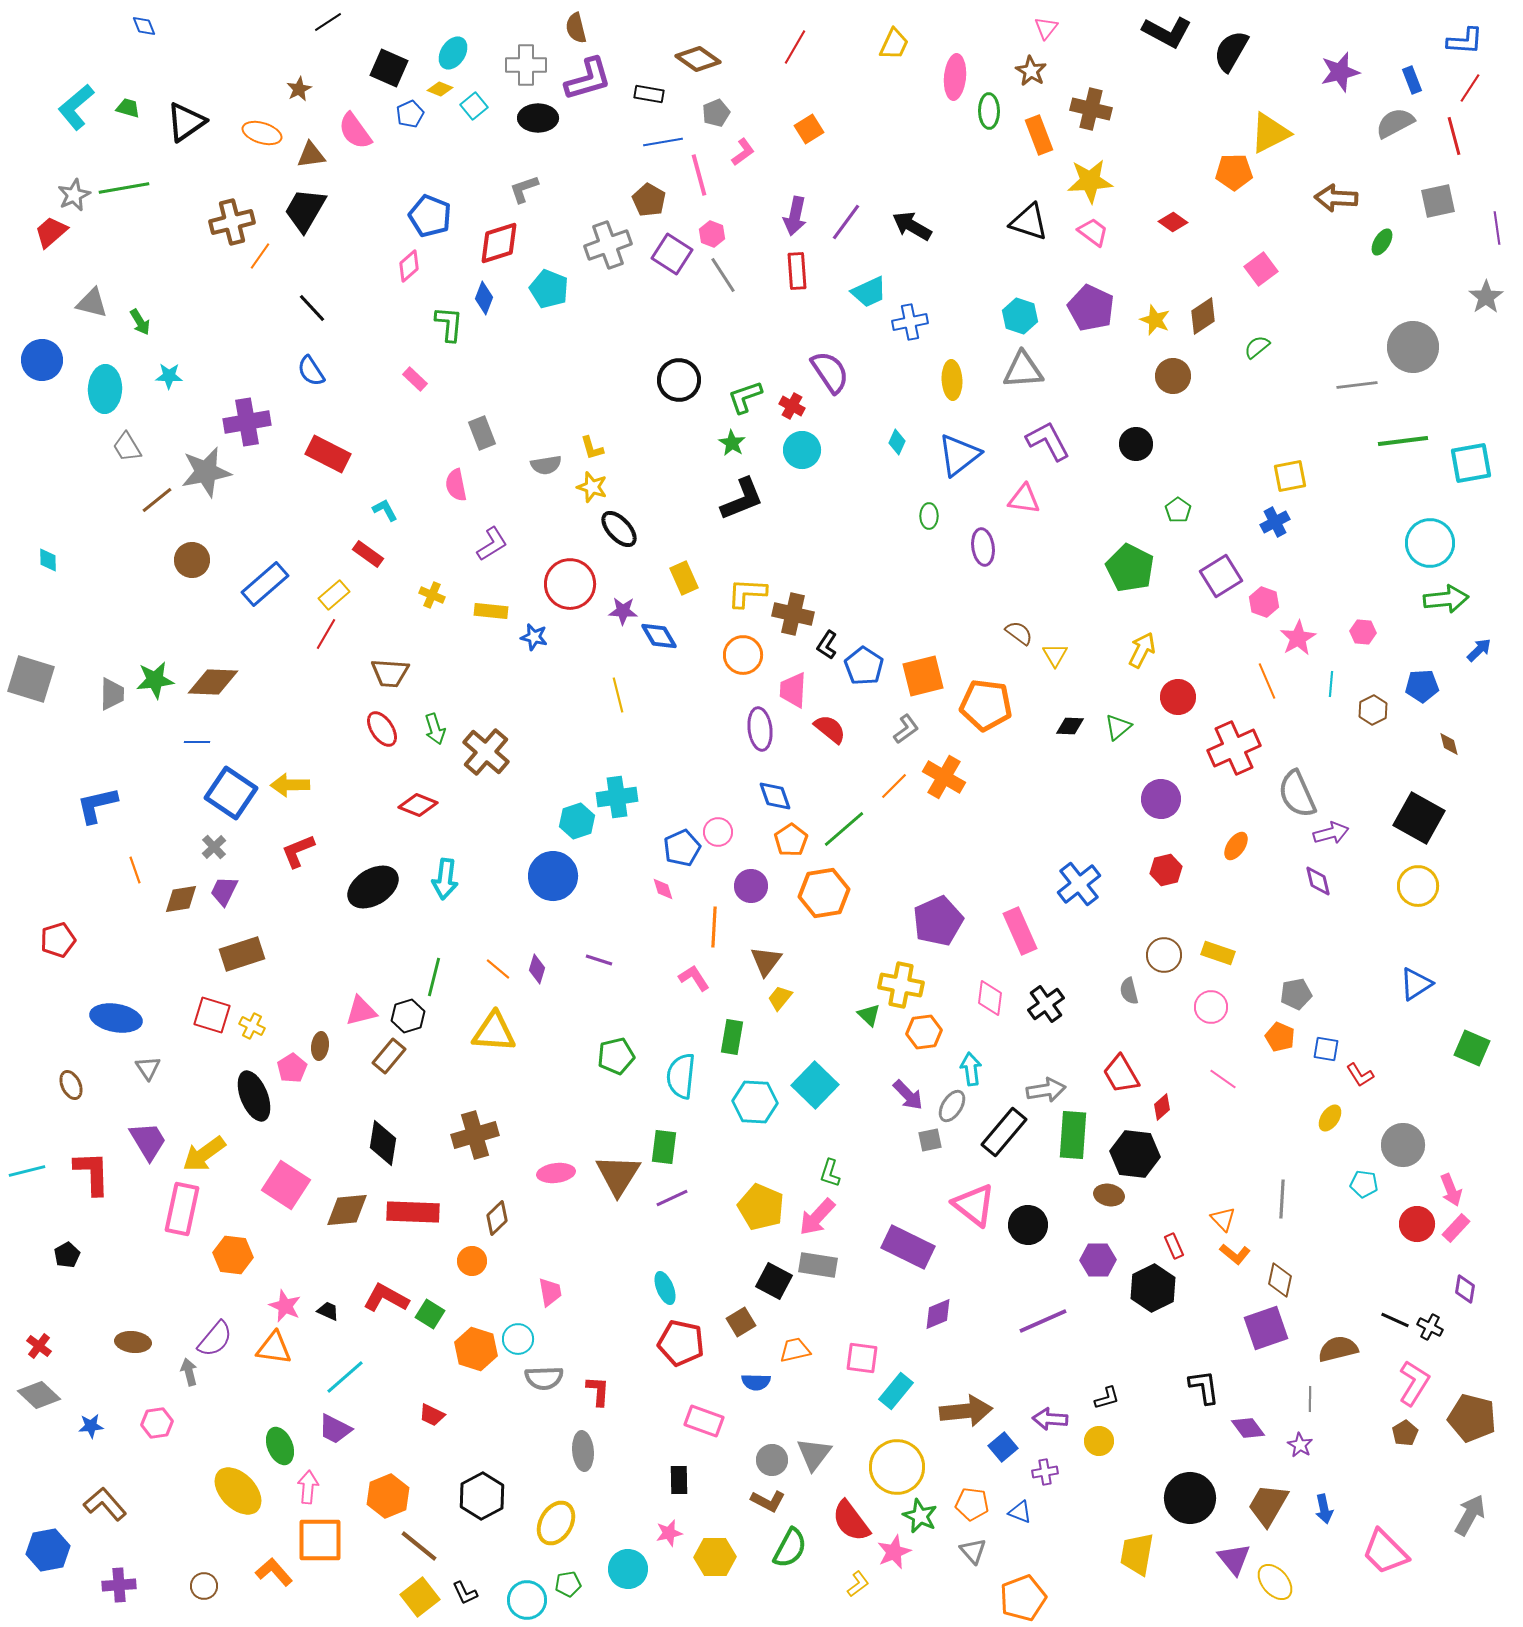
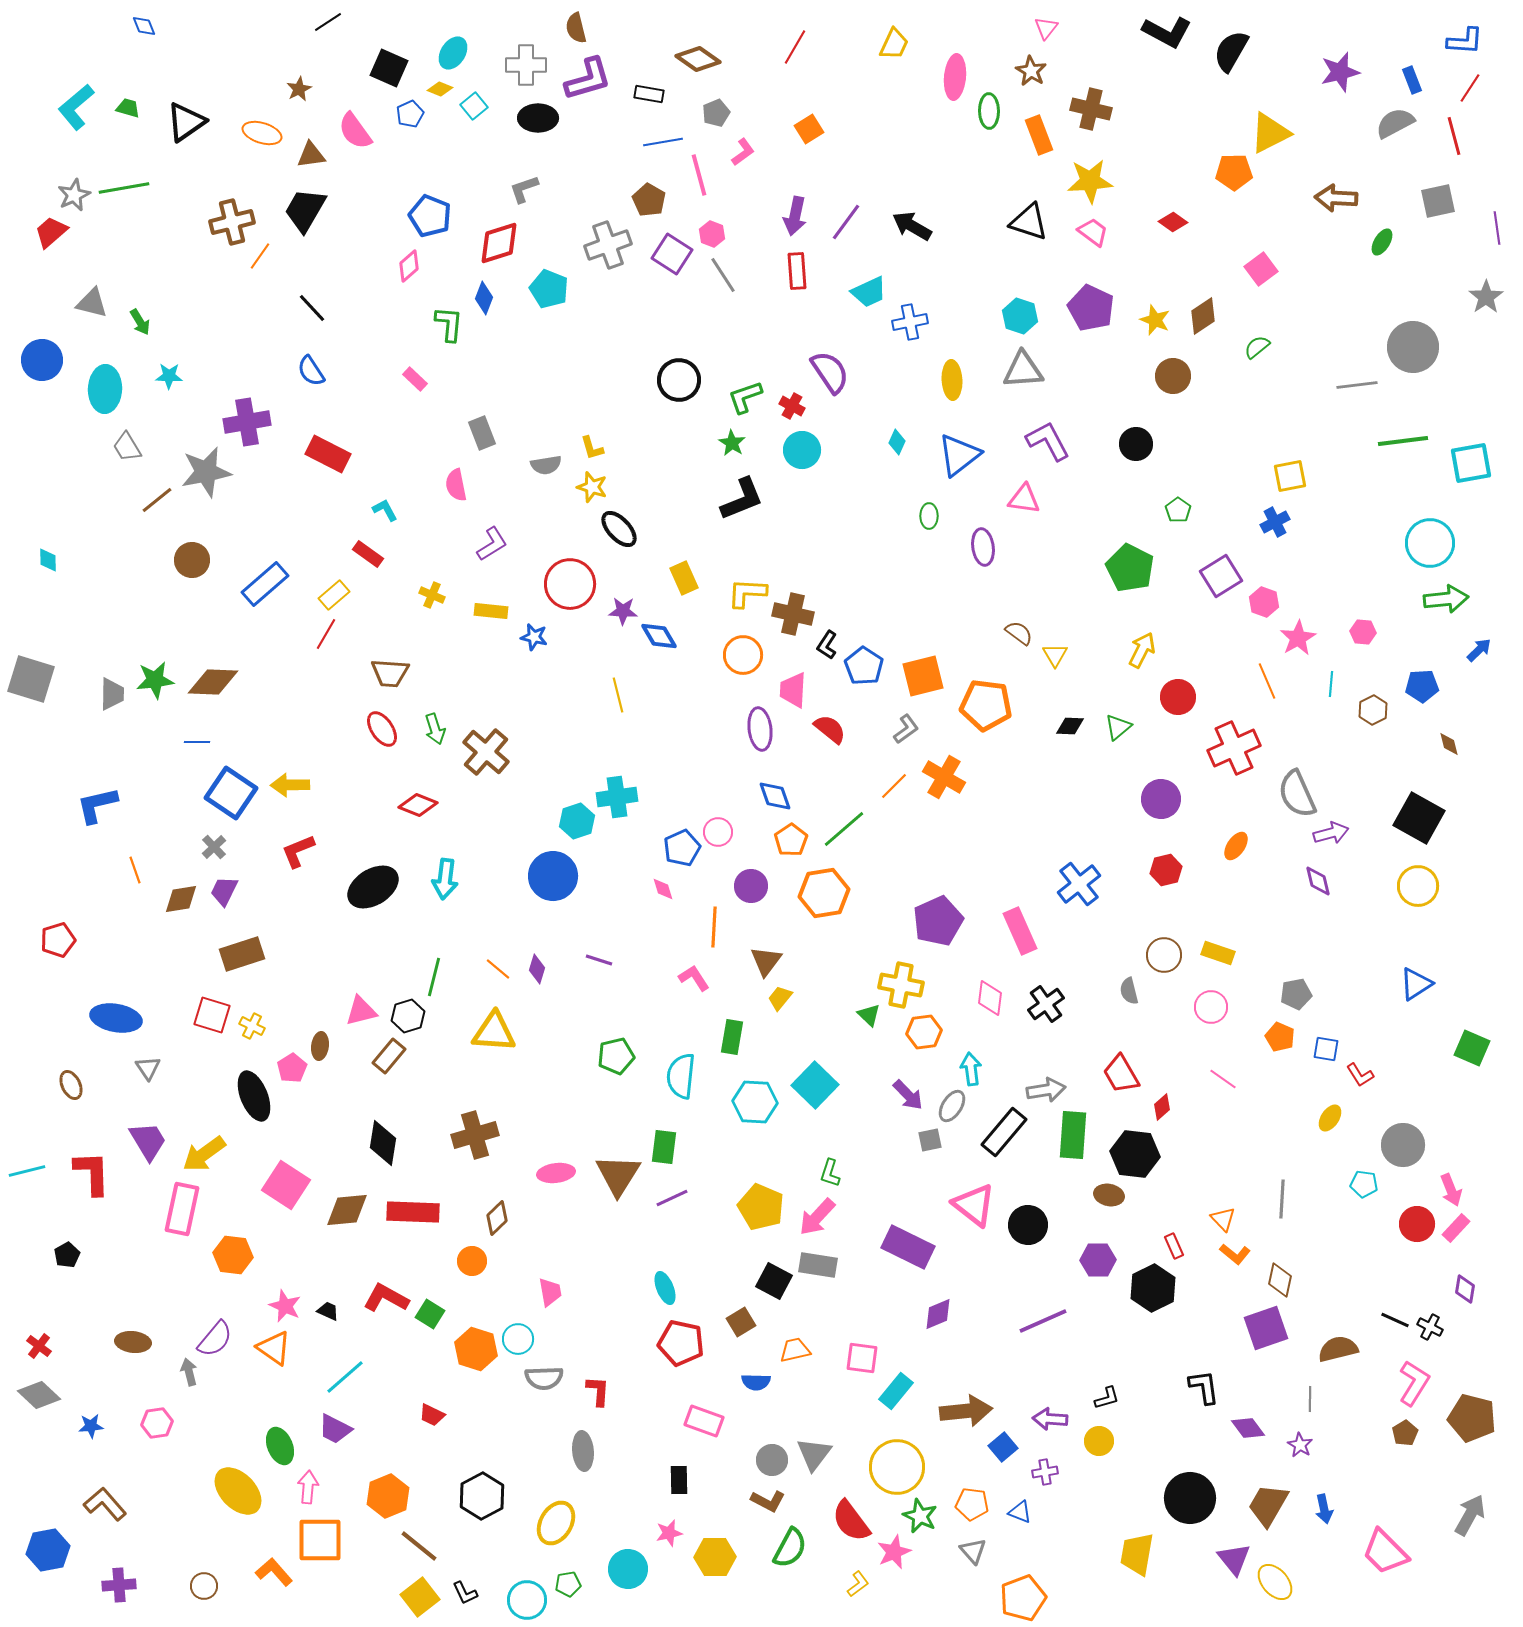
orange triangle at (274, 1348): rotated 27 degrees clockwise
